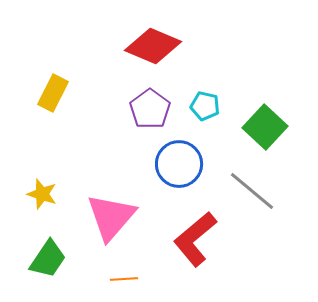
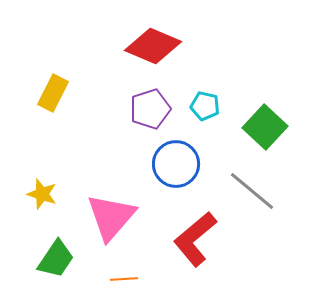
purple pentagon: rotated 18 degrees clockwise
blue circle: moved 3 px left
green trapezoid: moved 8 px right
